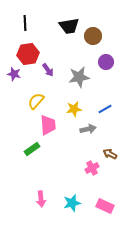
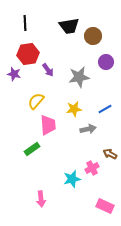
cyan star: moved 24 px up
